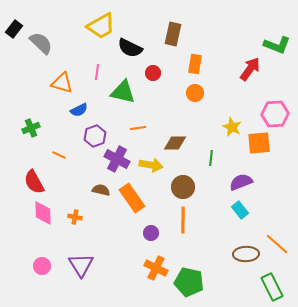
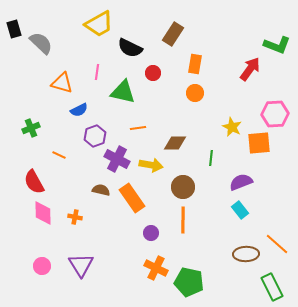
yellow trapezoid at (101, 26): moved 2 px left, 2 px up
black rectangle at (14, 29): rotated 54 degrees counterclockwise
brown rectangle at (173, 34): rotated 20 degrees clockwise
